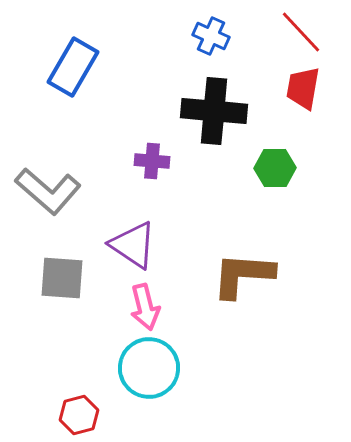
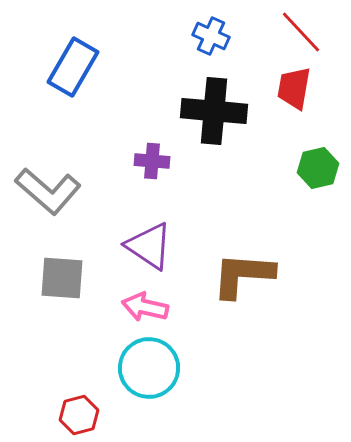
red trapezoid: moved 9 px left
green hexagon: moved 43 px right; rotated 12 degrees counterclockwise
purple triangle: moved 16 px right, 1 px down
pink arrow: rotated 117 degrees clockwise
